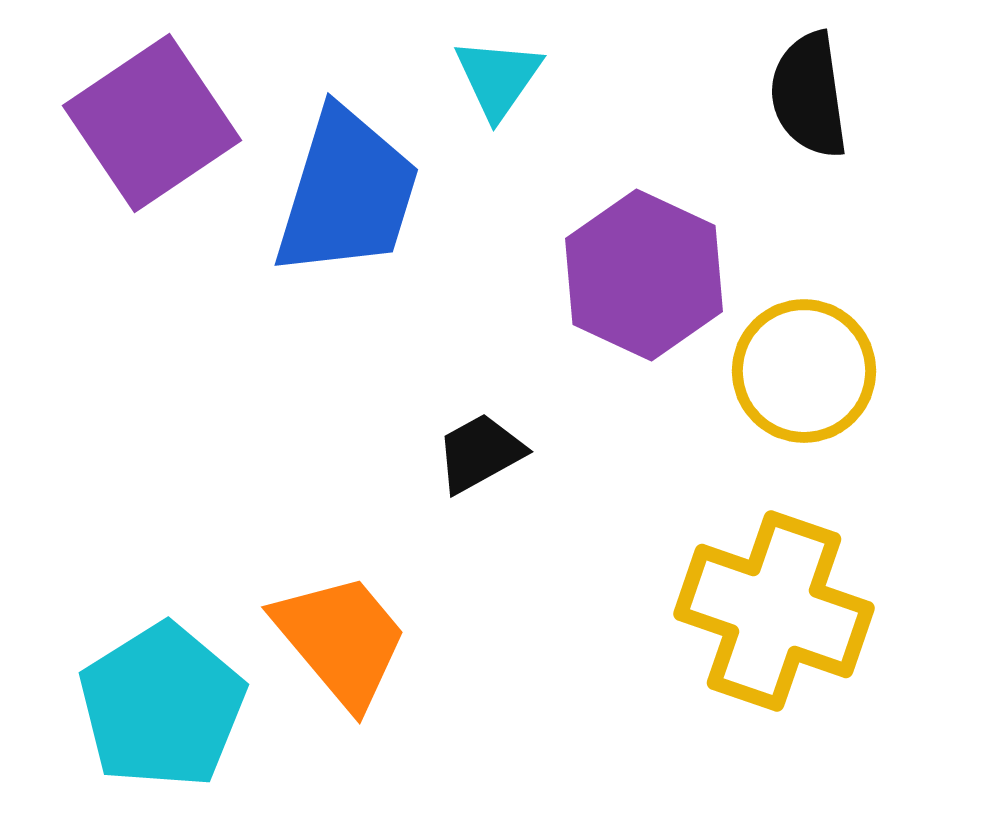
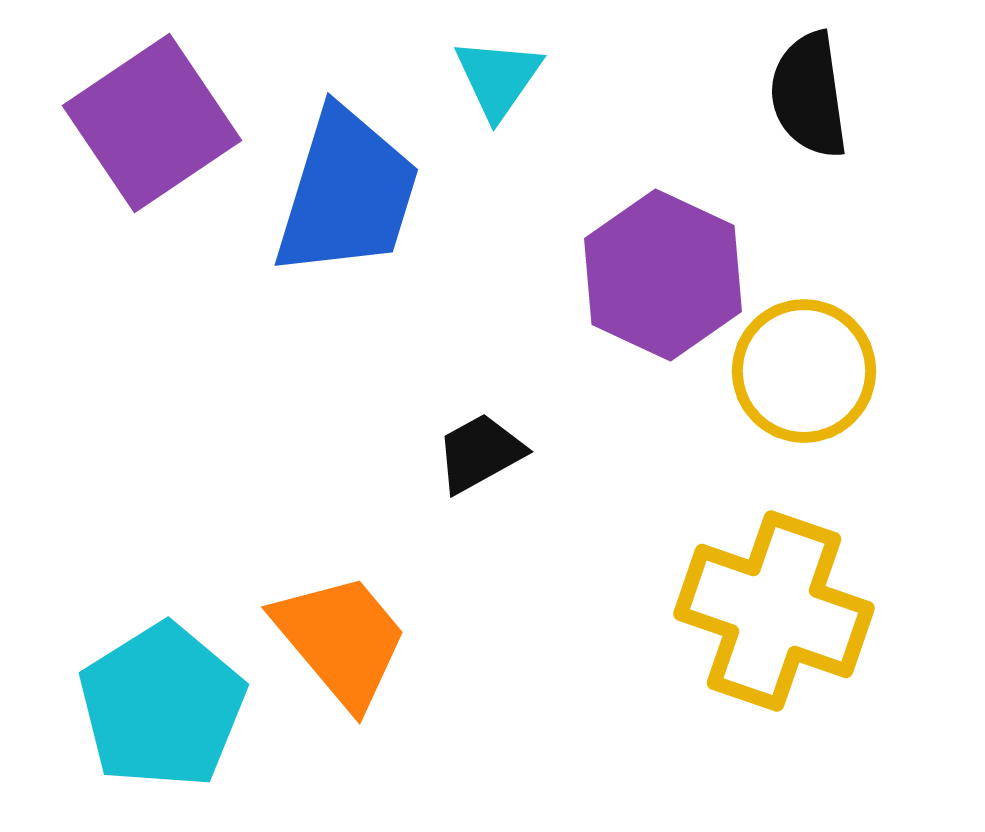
purple hexagon: moved 19 px right
